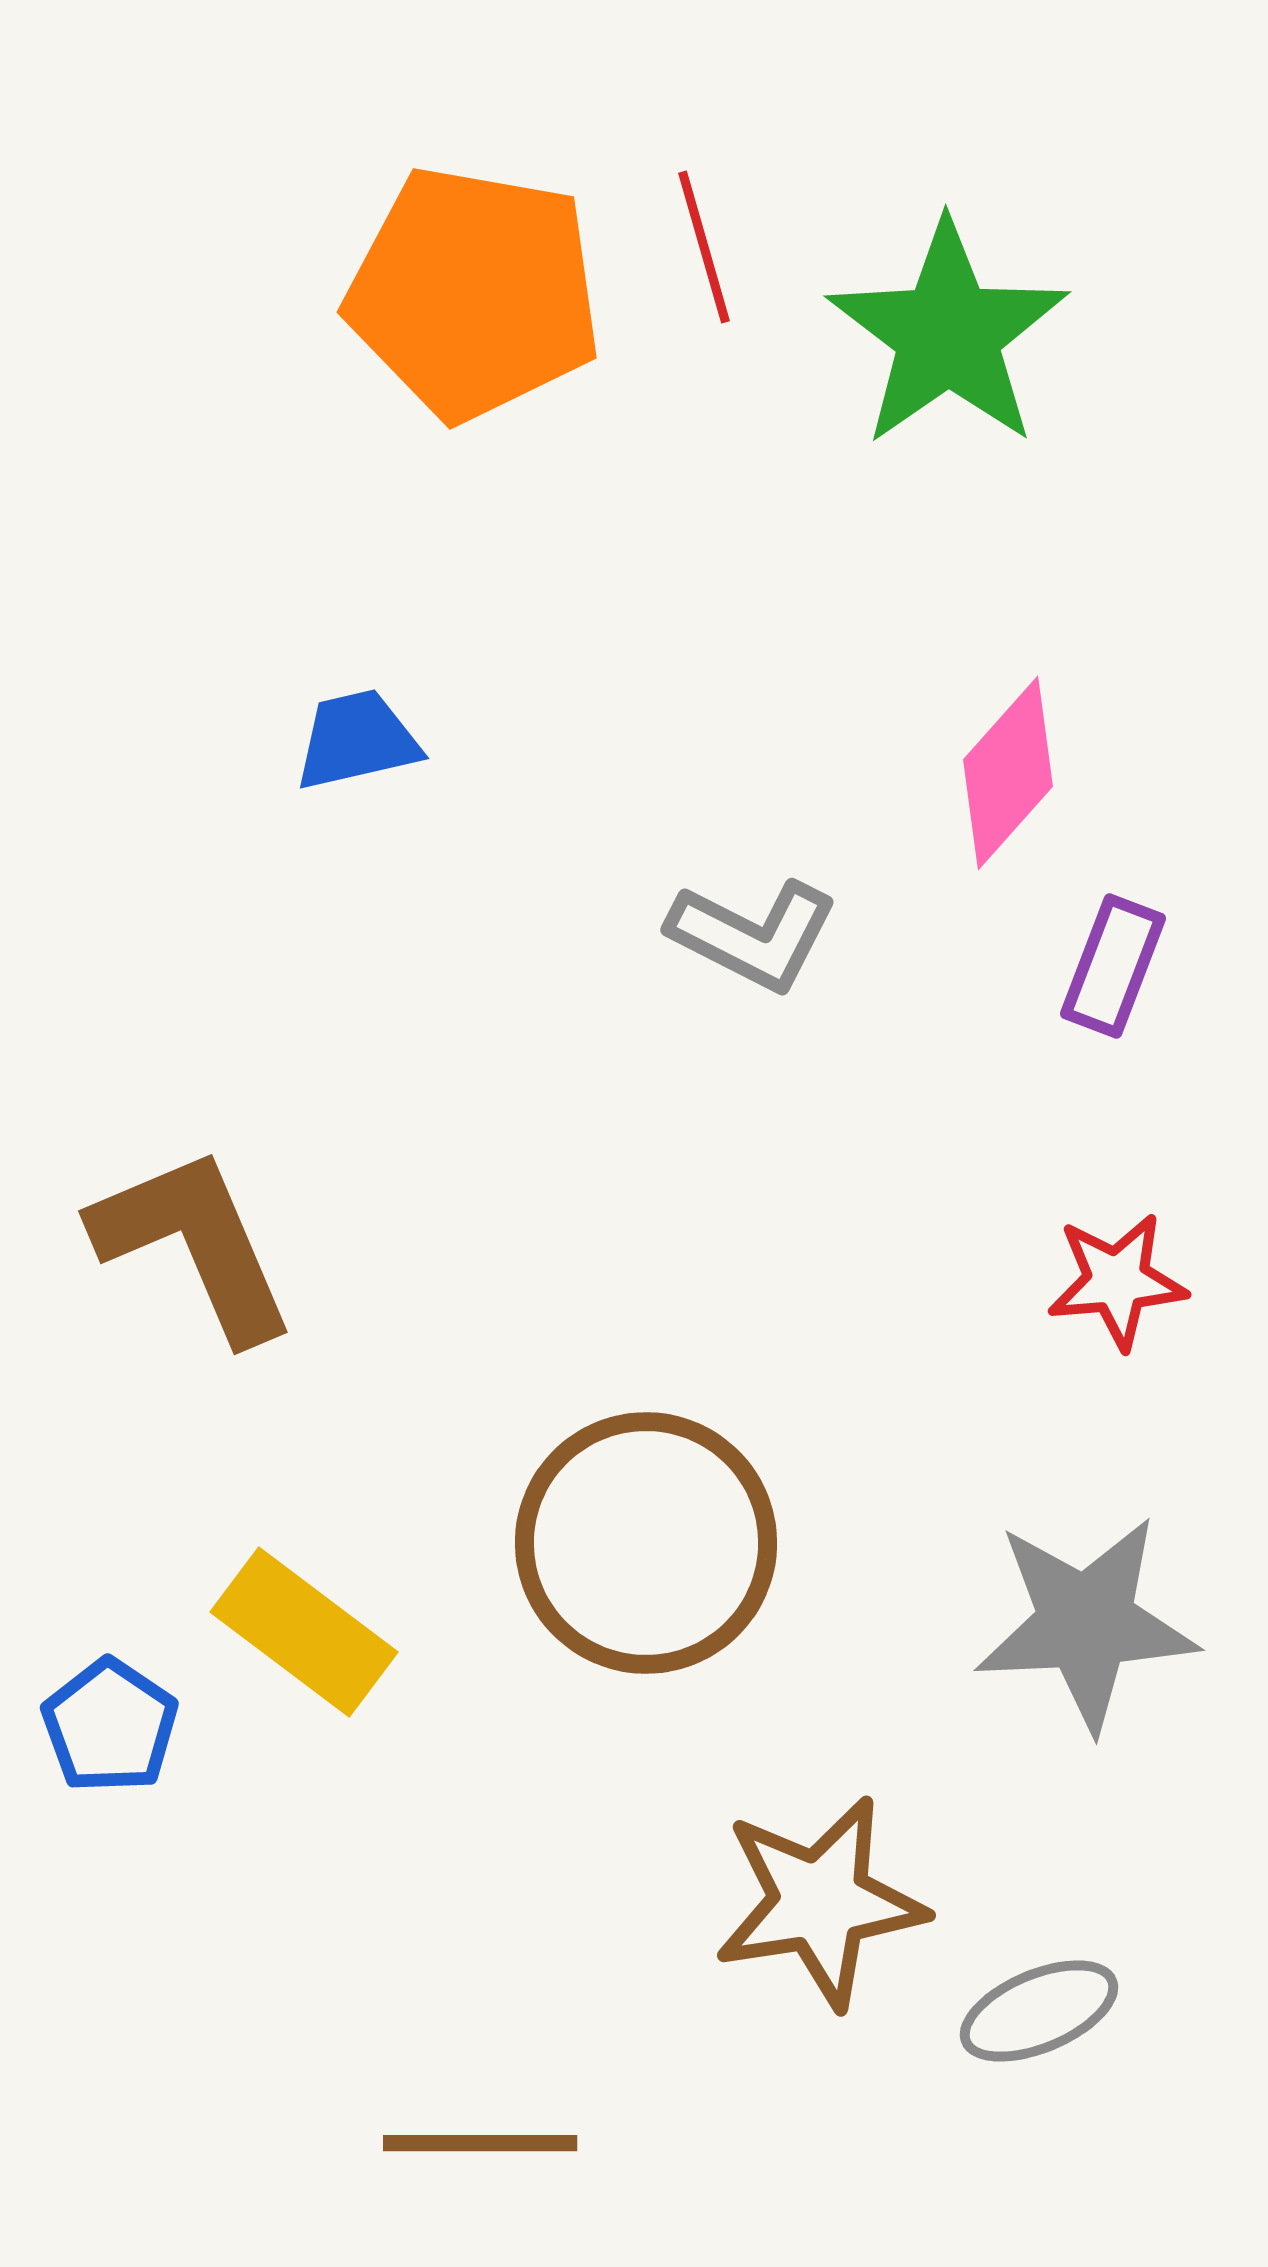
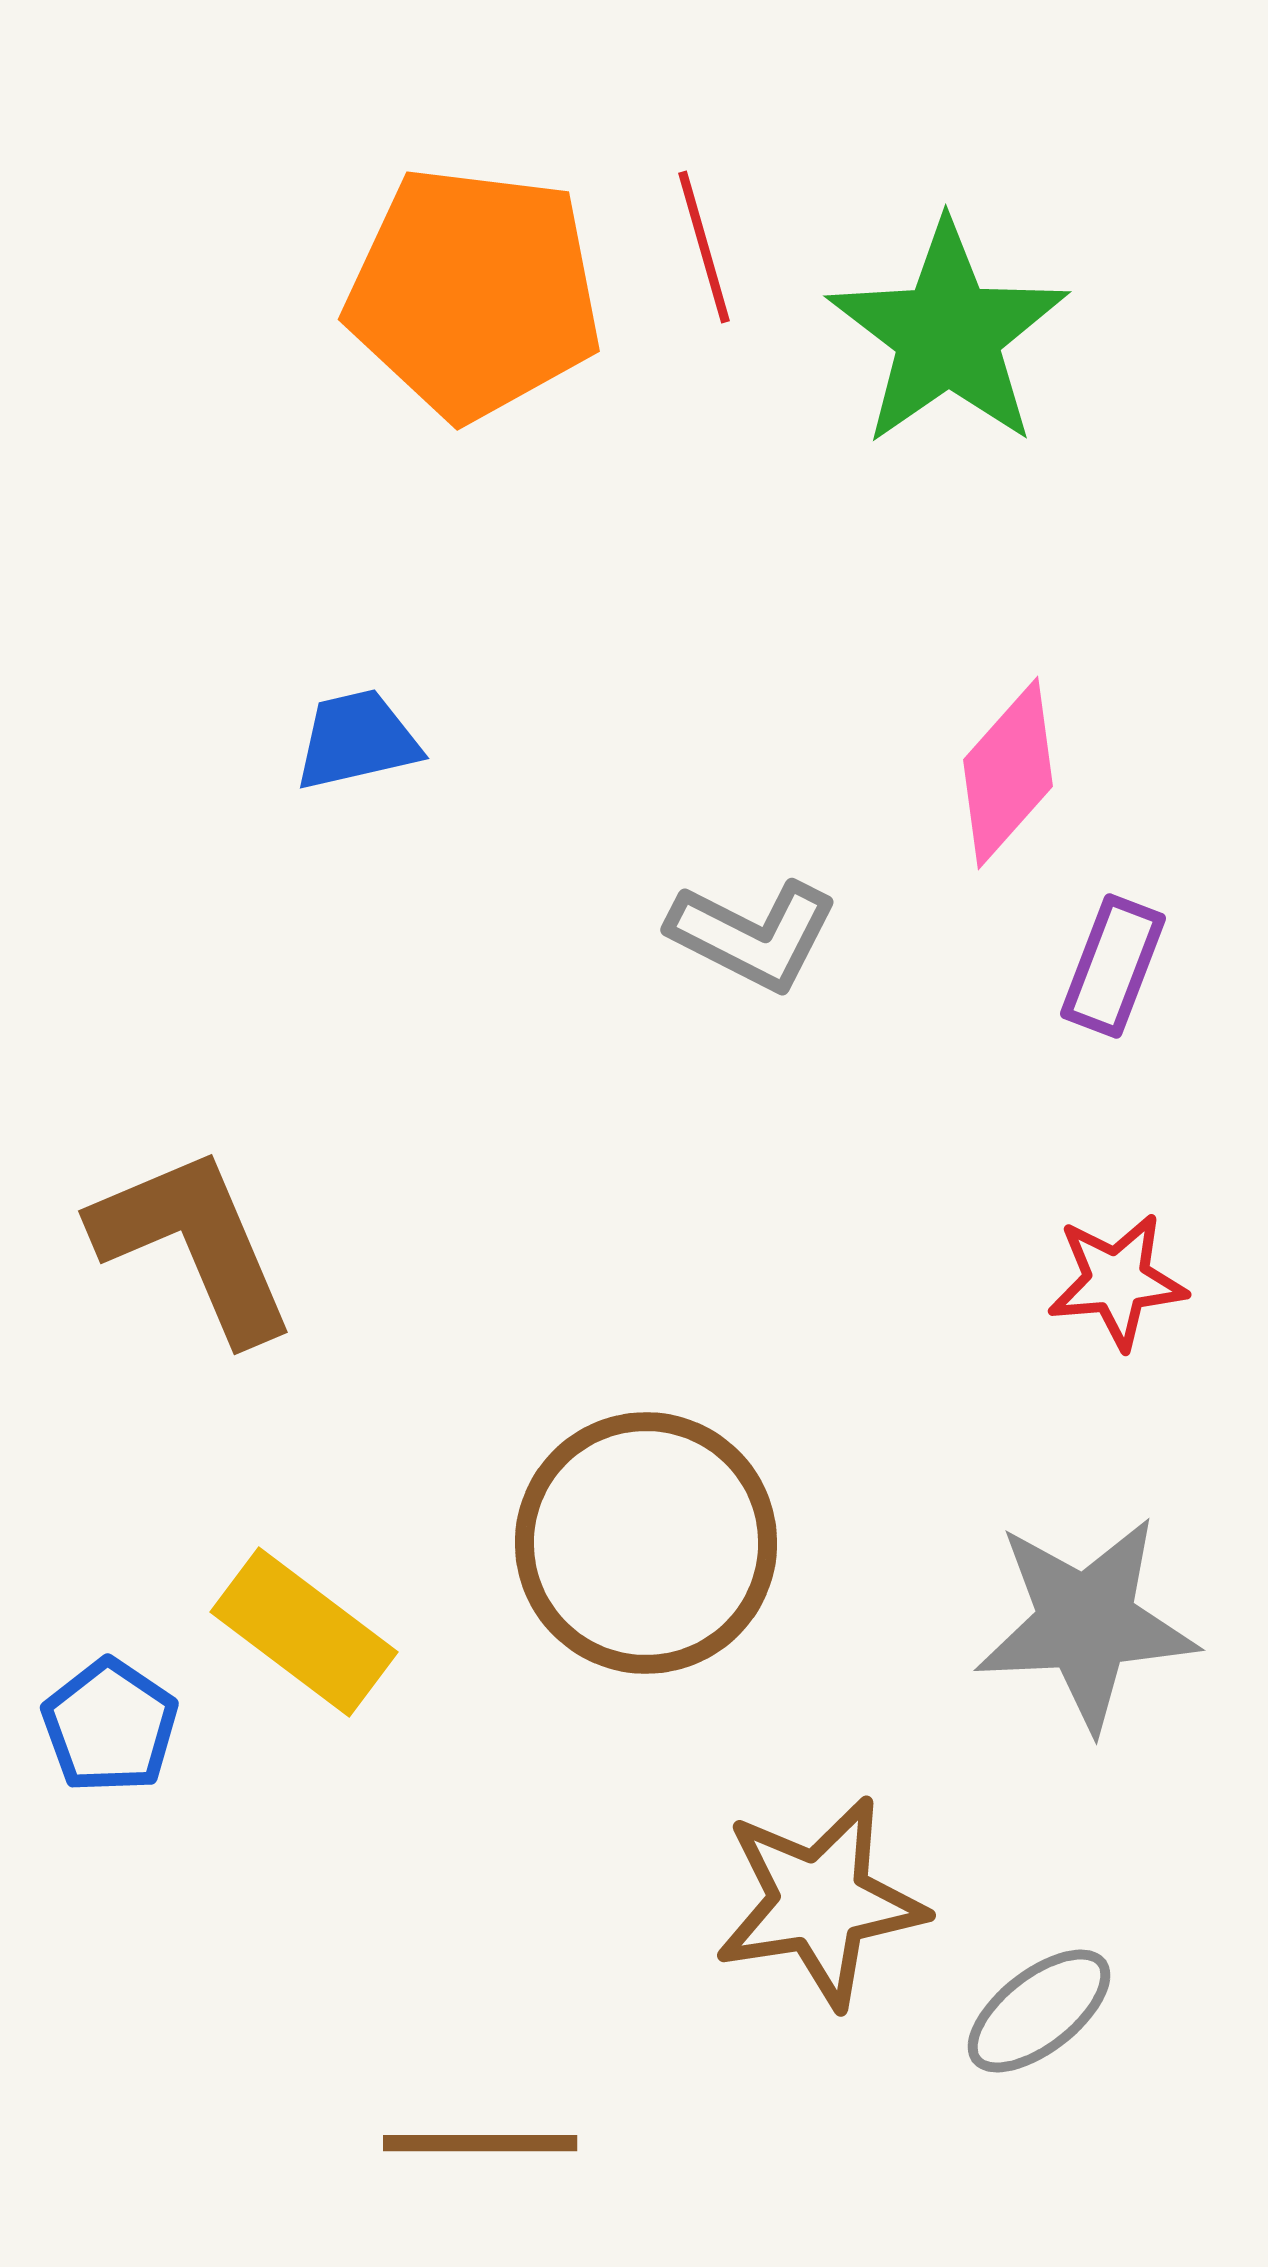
orange pentagon: rotated 3 degrees counterclockwise
gray ellipse: rotated 15 degrees counterclockwise
